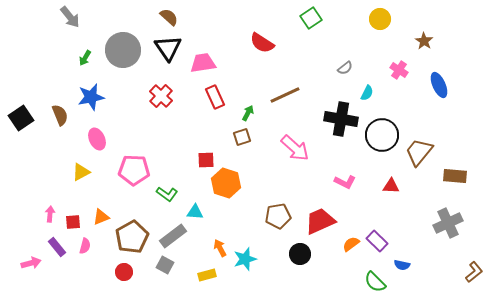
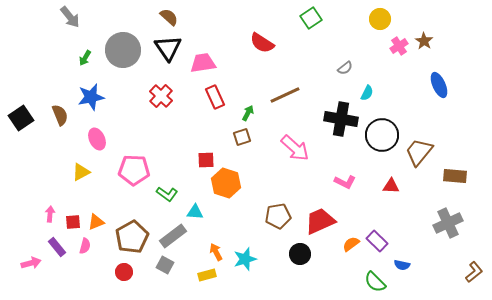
pink cross at (399, 70): moved 24 px up; rotated 24 degrees clockwise
orange triangle at (101, 217): moved 5 px left, 5 px down
orange arrow at (220, 248): moved 4 px left, 4 px down
